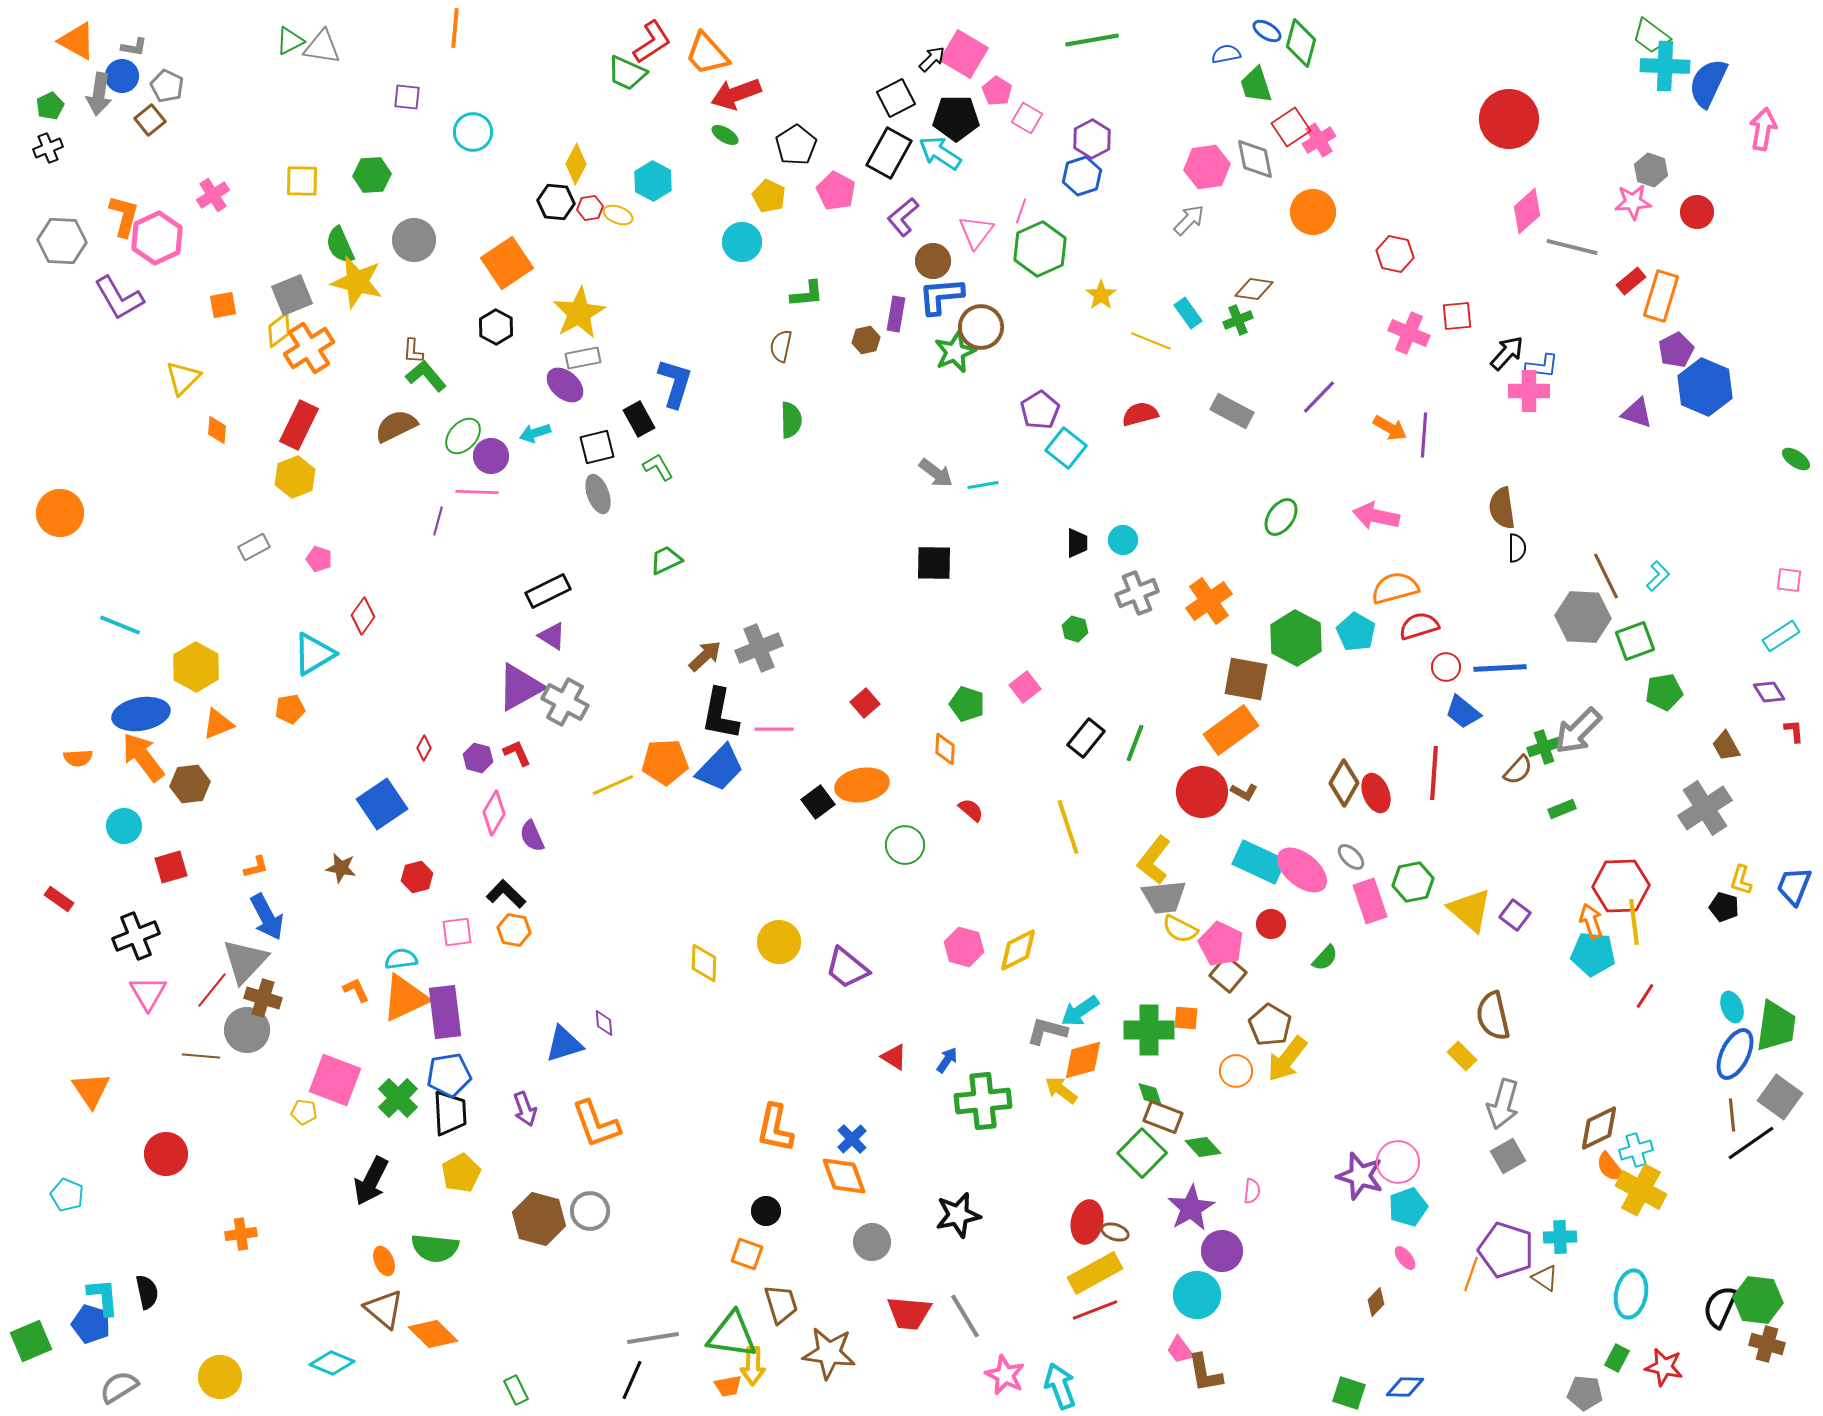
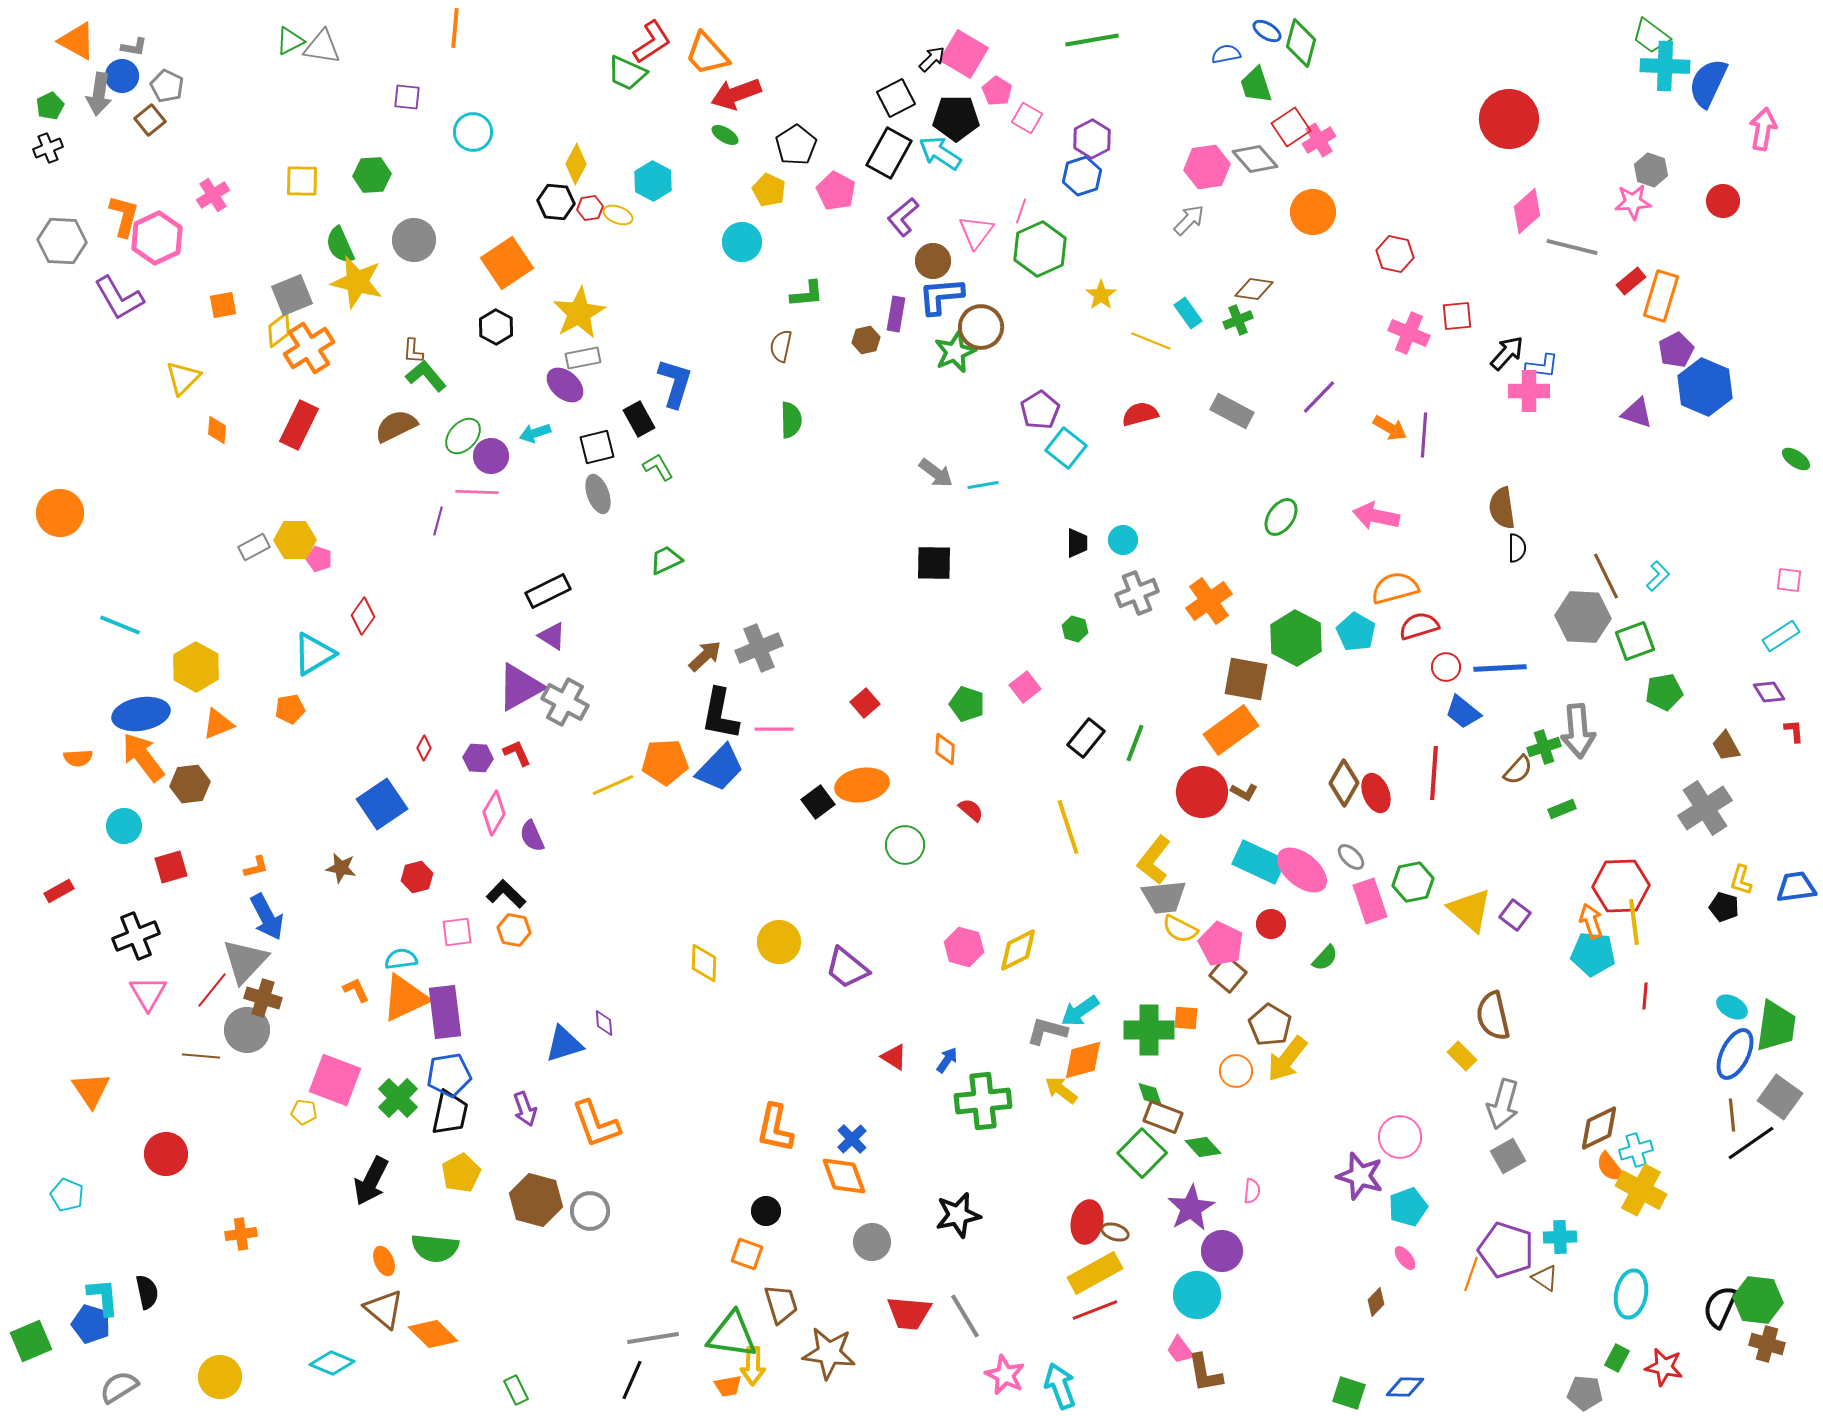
gray diamond at (1255, 159): rotated 30 degrees counterclockwise
yellow pentagon at (769, 196): moved 6 px up
red circle at (1697, 212): moved 26 px right, 11 px up
yellow hexagon at (295, 477): moved 63 px down; rotated 21 degrees clockwise
gray arrow at (1578, 731): rotated 50 degrees counterclockwise
purple hexagon at (478, 758): rotated 12 degrees counterclockwise
blue trapezoid at (1794, 886): moved 2 px right, 1 px down; rotated 60 degrees clockwise
red rectangle at (59, 899): moved 8 px up; rotated 64 degrees counterclockwise
red line at (1645, 996): rotated 28 degrees counterclockwise
cyan ellipse at (1732, 1007): rotated 40 degrees counterclockwise
black trapezoid at (450, 1113): rotated 15 degrees clockwise
pink circle at (1398, 1162): moved 2 px right, 25 px up
brown hexagon at (539, 1219): moved 3 px left, 19 px up
